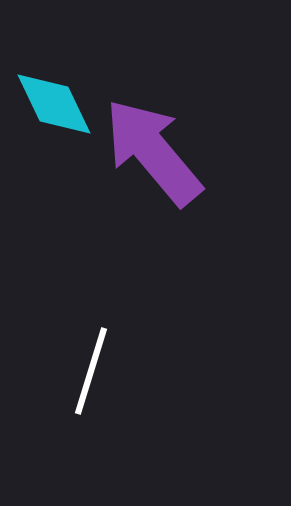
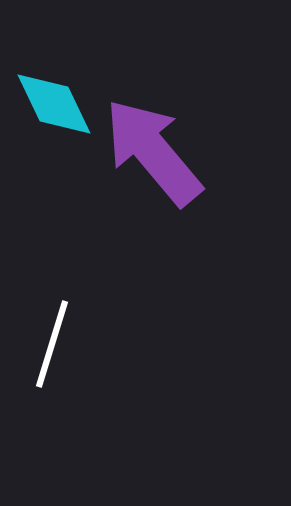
white line: moved 39 px left, 27 px up
